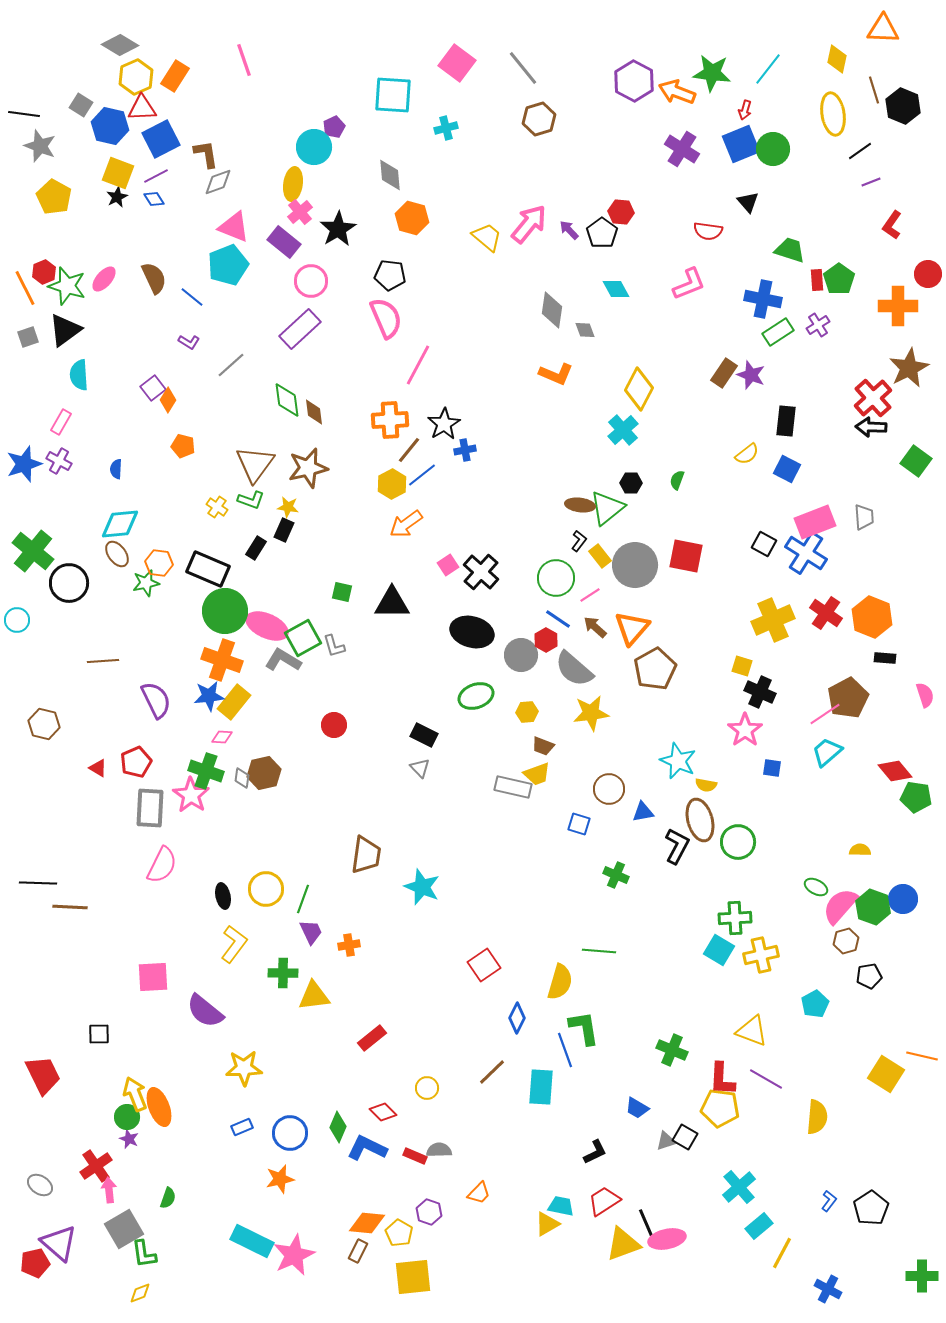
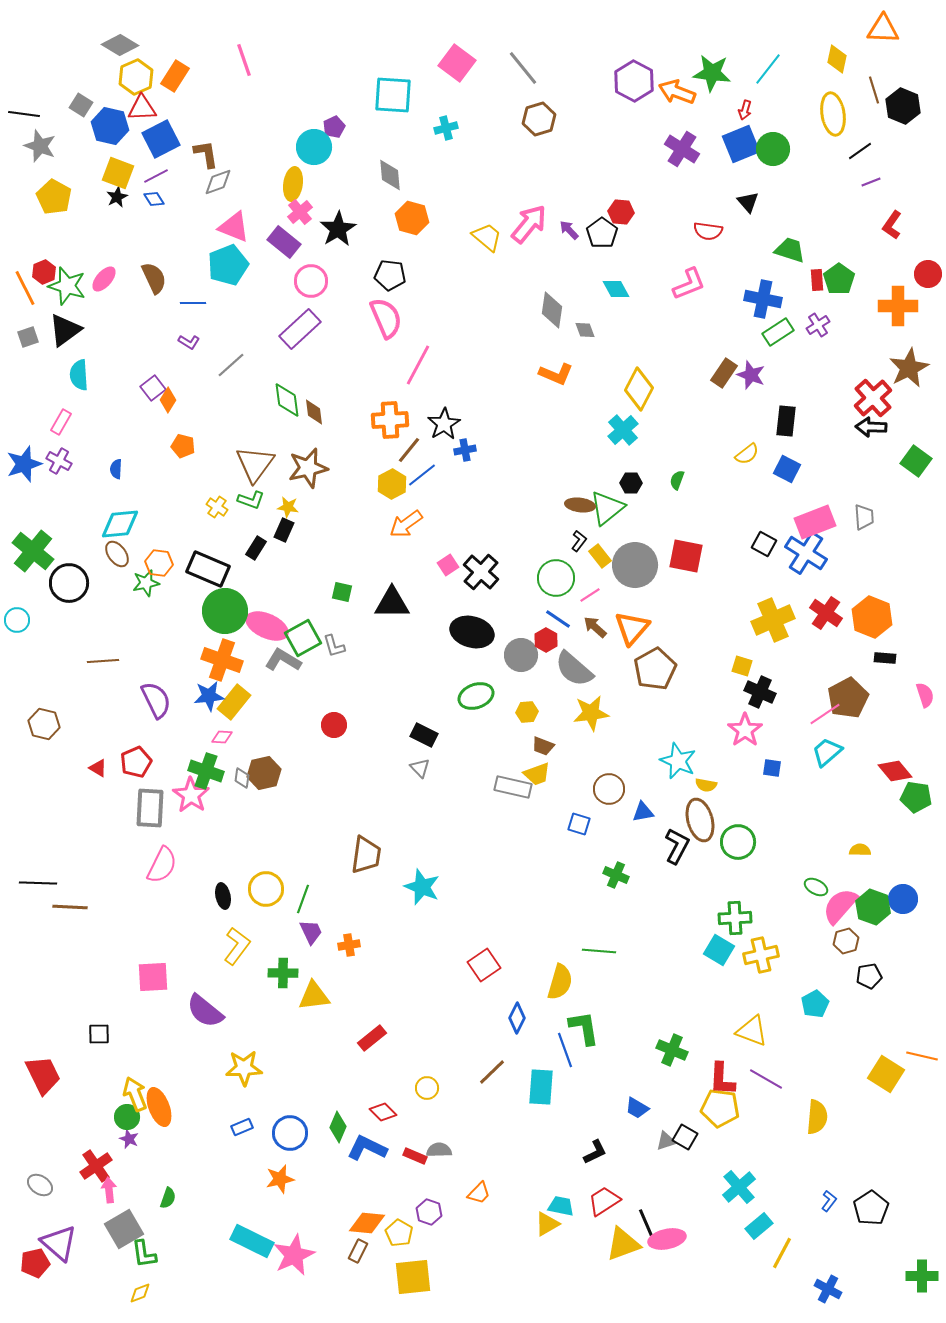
blue line at (192, 297): moved 1 px right, 6 px down; rotated 40 degrees counterclockwise
yellow L-shape at (234, 944): moved 3 px right, 2 px down
